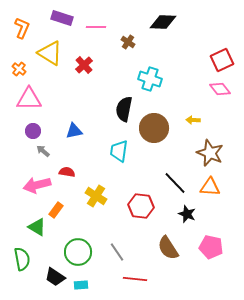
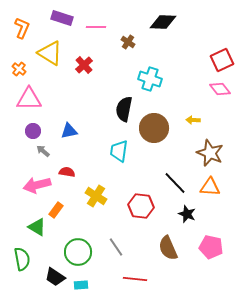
blue triangle: moved 5 px left
brown semicircle: rotated 10 degrees clockwise
gray line: moved 1 px left, 5 px up
